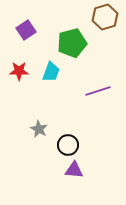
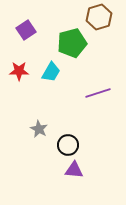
brown hexagon: moved 6 px left
cyan trapezoid: rotated 10 degrees clockwise
purple line: moved 2 px down
